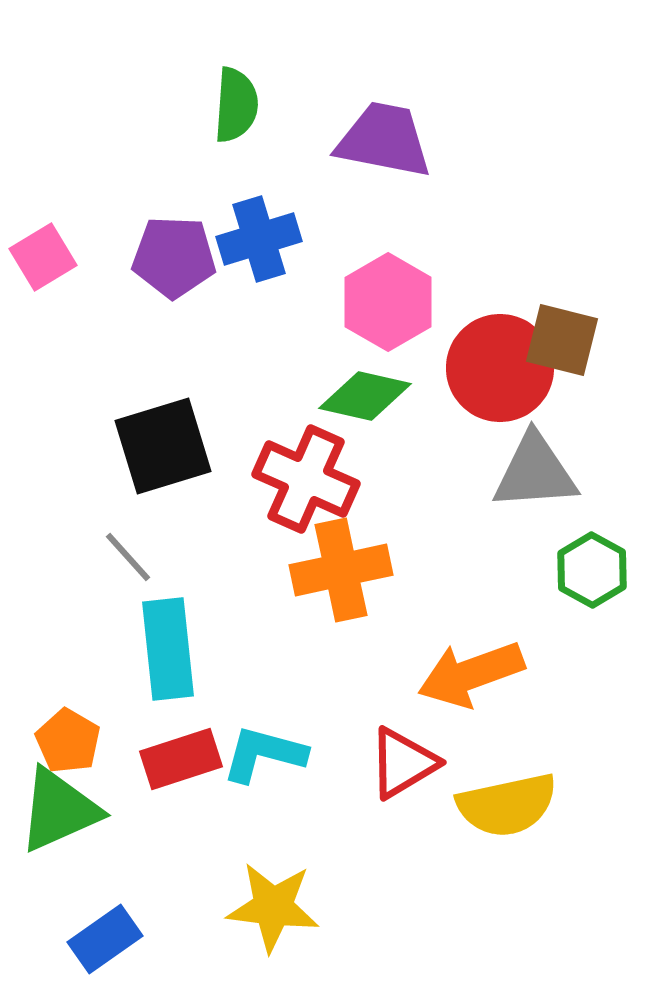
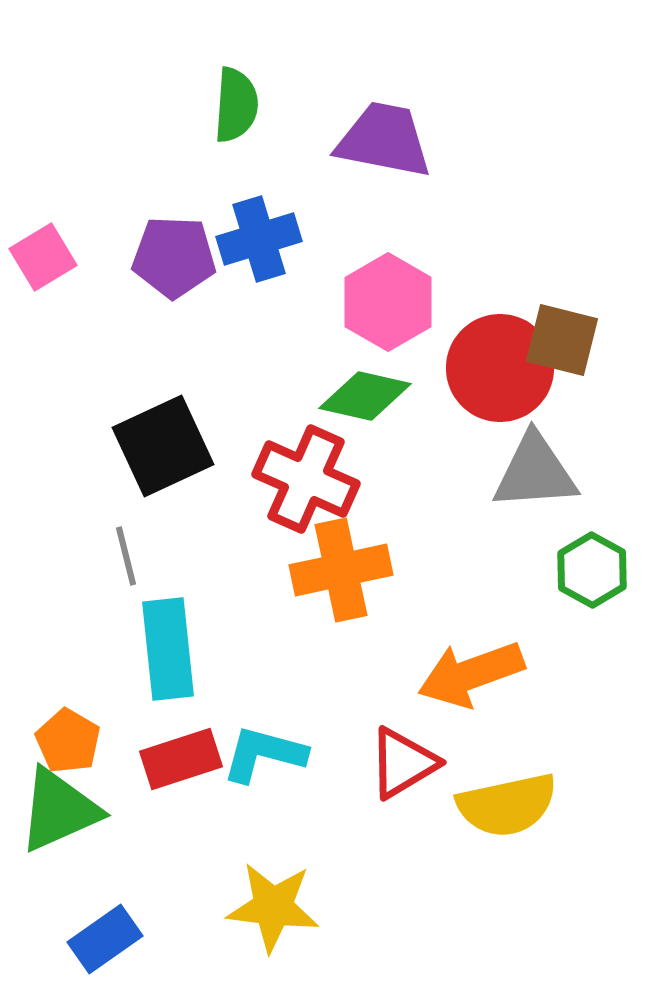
black square: rotated 8 degrees counterclockwise
gray line: moved 2 px left, 1 px up; rotated 28 degrees clockwise
